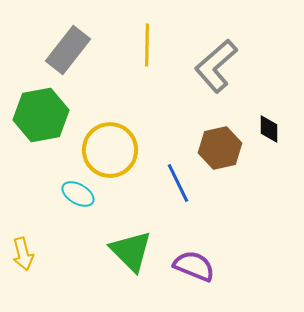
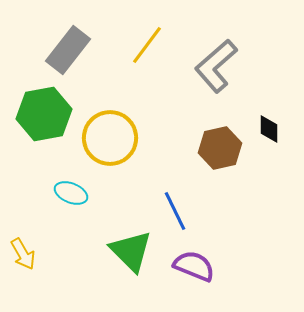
yellow line: rotated 36 degrees clockwise
green hexagon: moved 3 px right, 1 px up
yellow circle: moved 12 px up
blue line: moved 3 px left, 28 px down
cyan ellipse: moved 7 px left, 1 px up; rotated 8 degrees counterclockwise
yellow arrow: rotated 16 degrees counterclockwise
